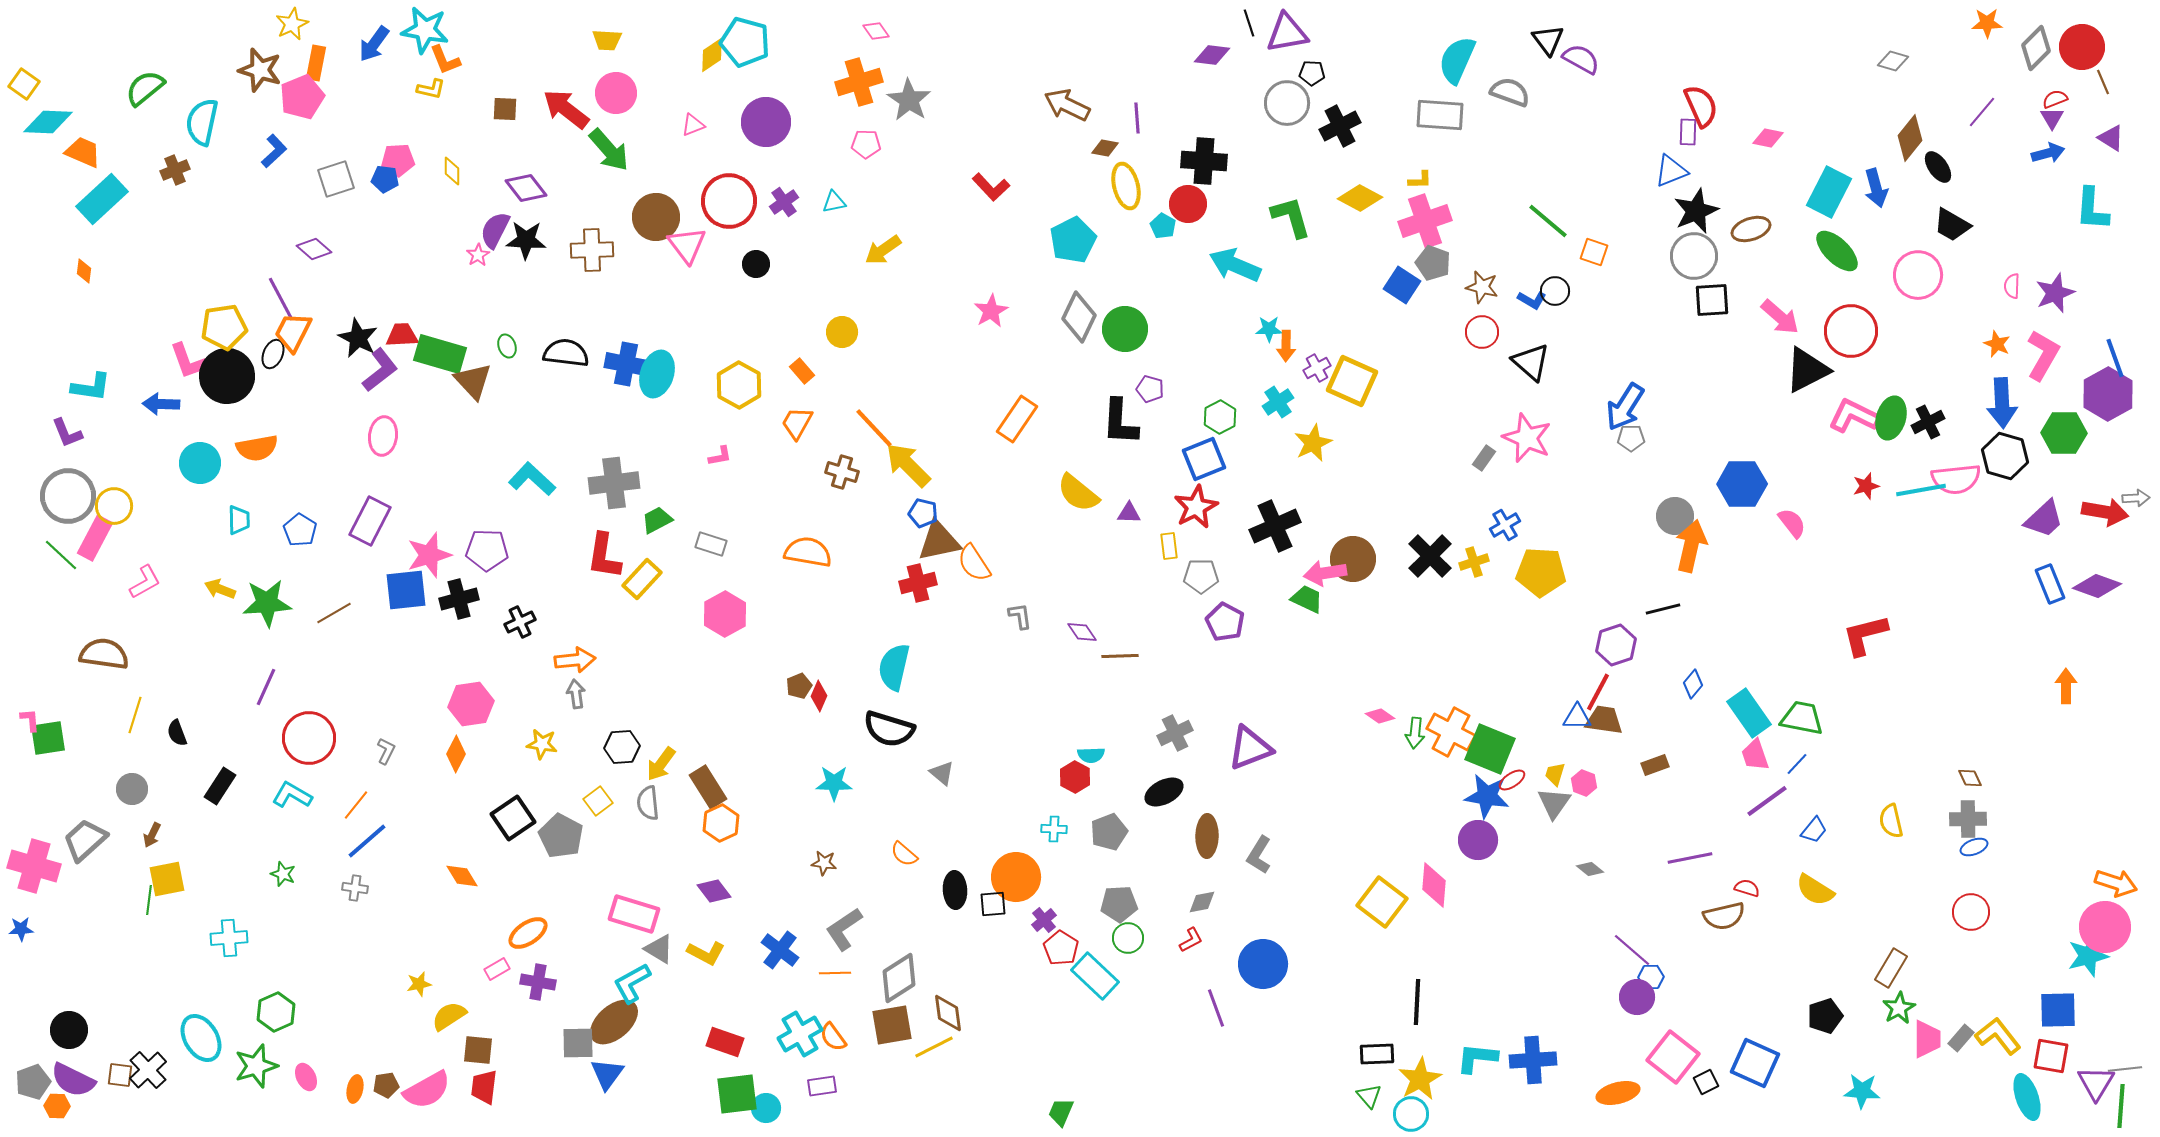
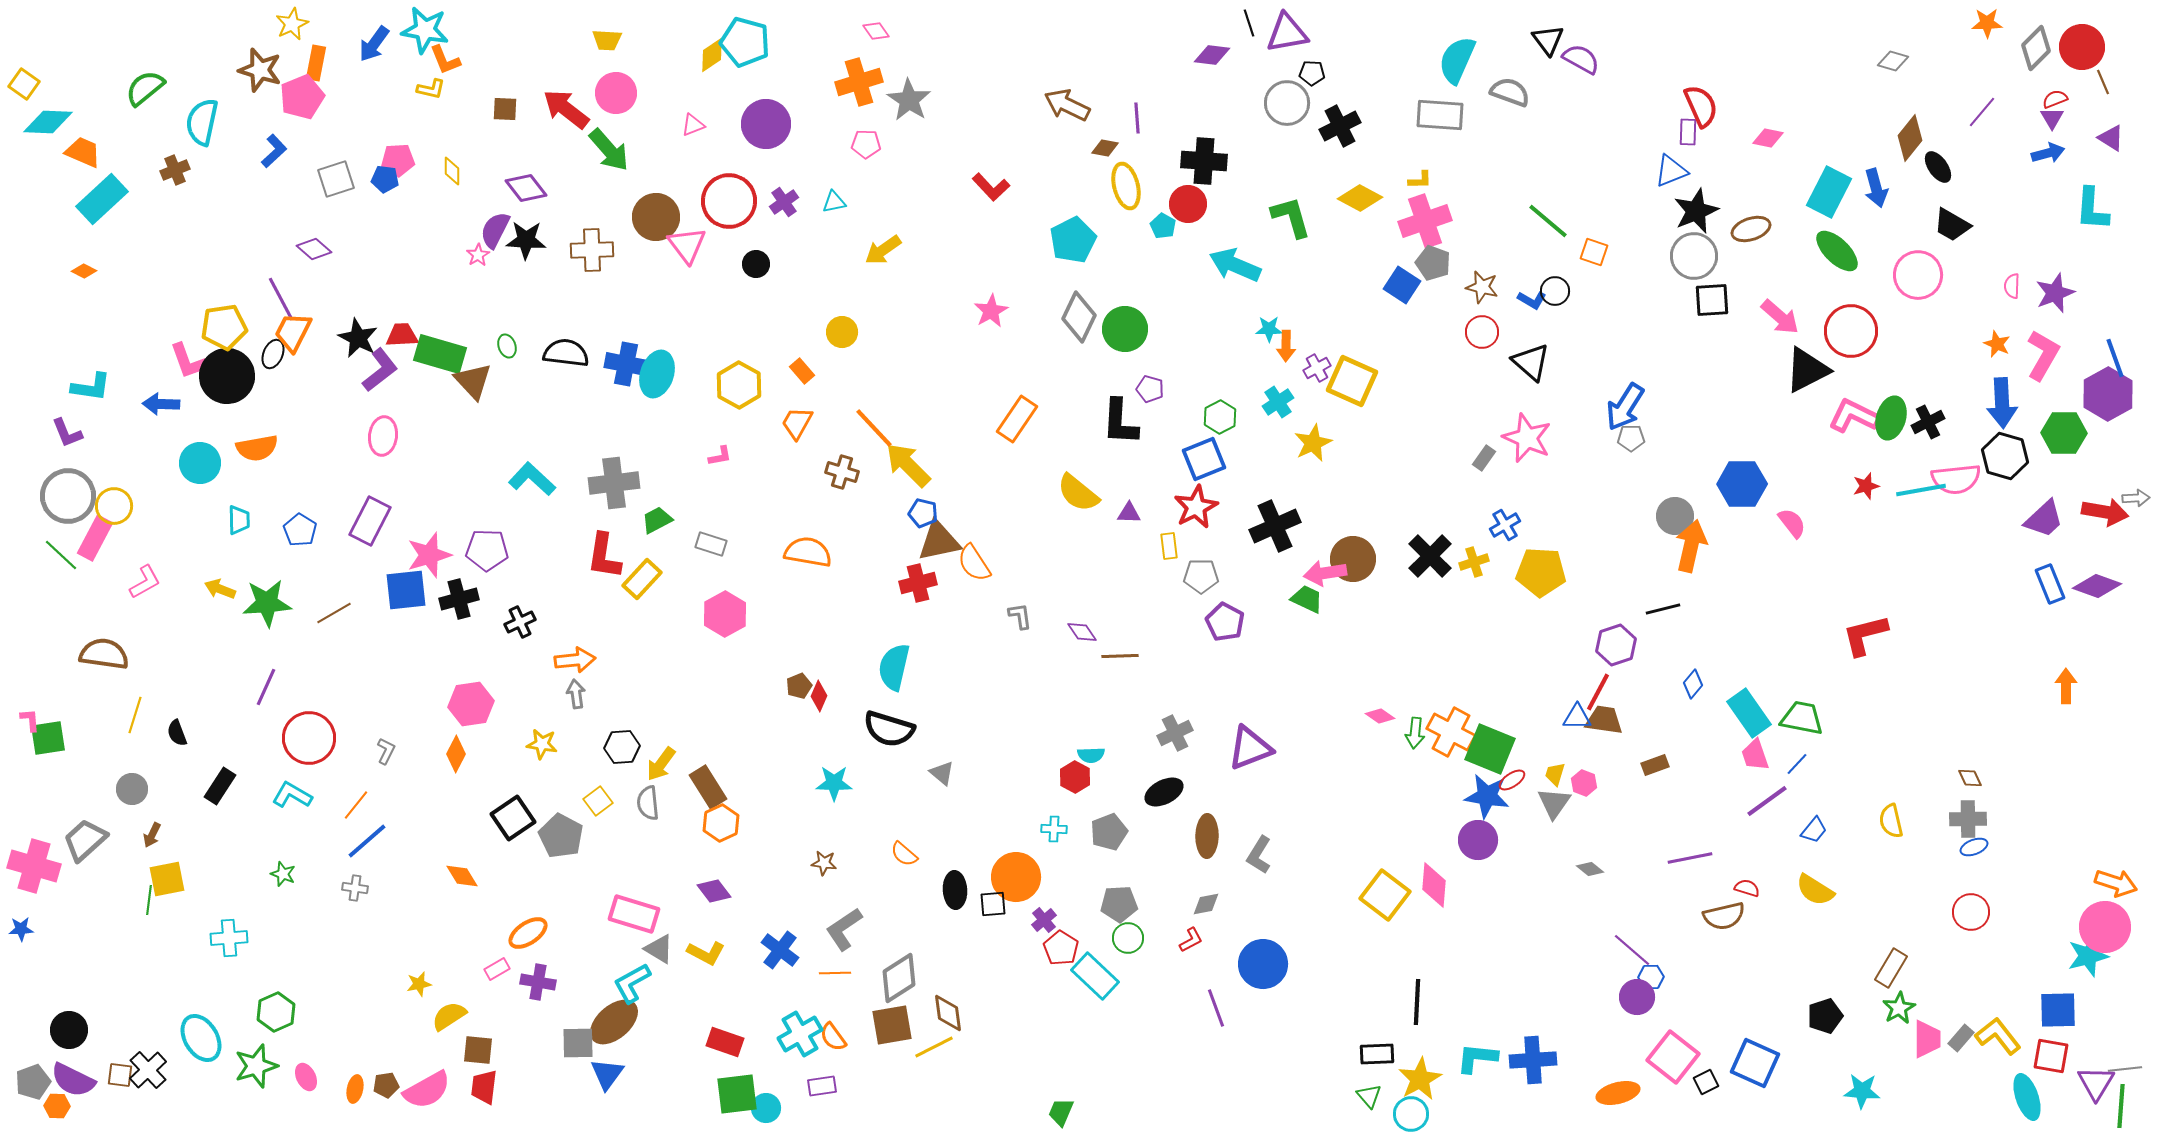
purple circle at (766, 122): moved 2 px down
orange diamond at (84, 271): rotated 70 degrees counterclockwise
gray diamond at (1202, 902): moved 4 px right, 2 px down
yellow square at (1382, 902): moved 3 px right, 7 px up
